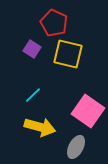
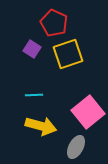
yellow square: rotated 32 degrees counterclockwise
cyan line: moved 1 px right; rotated 42 degrees clockwise
pink square: moved 1 px down; rotated 16 degrees clockwise
yellow arrow: moved 1 px right, 1 px up
